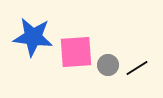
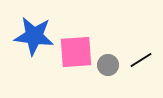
blue star: moved 1 px right, 1 px up
black line: moved 4 px right, 8 px up
